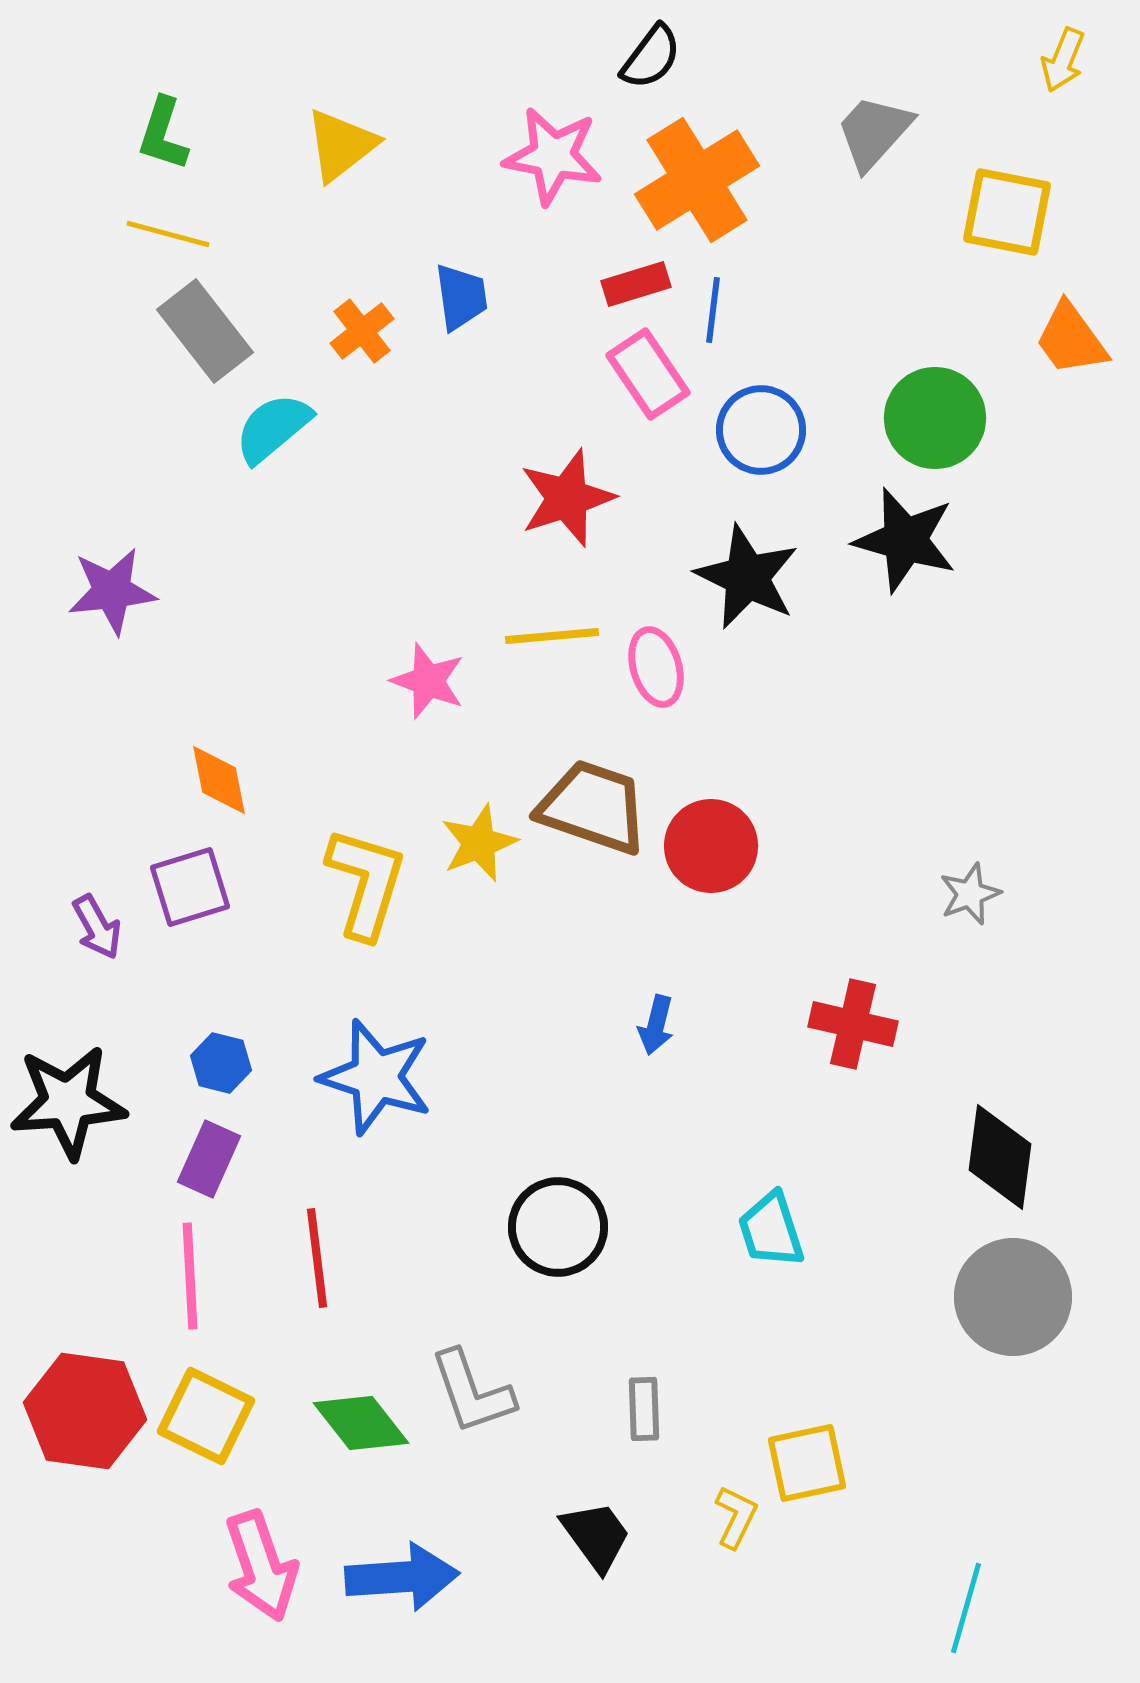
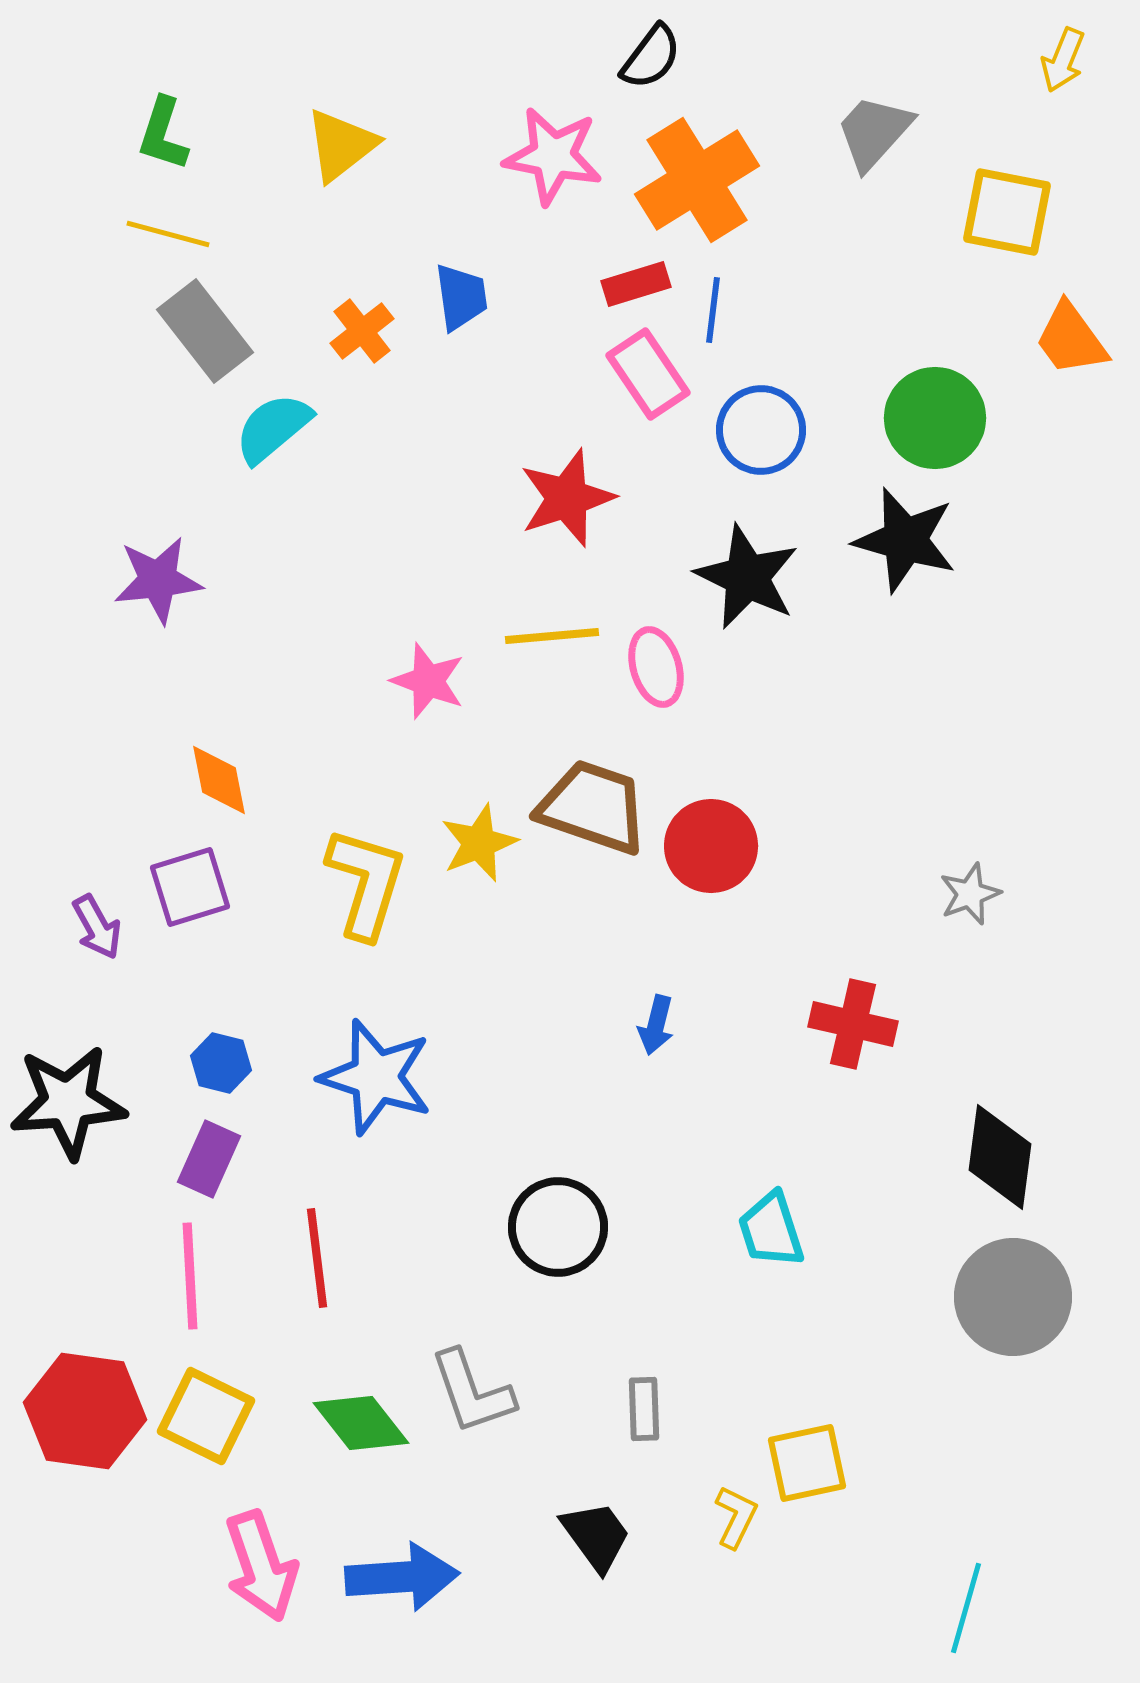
purple star at (112, 591): moved 46 px right, 11 px up
